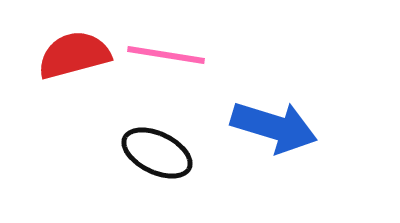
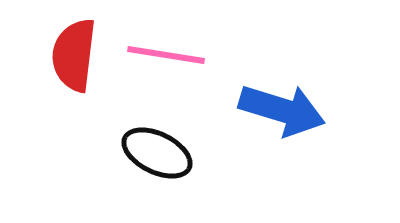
red semicircle: rotated 68 degrees counterclockwise
blue arrow: moved 8 px right, 17 px up
